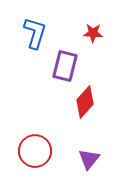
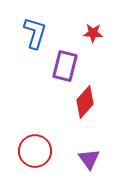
purple triangle: rotated 15 degrees counterclockwise
